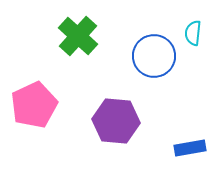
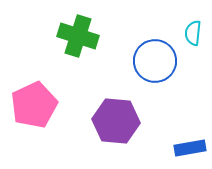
green cross: rotated 24 degrees counterclockwise
blue circle: moved 1 px right, 5 px down
